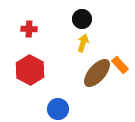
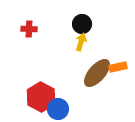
black circle: moved 5 px down
yellow arrow: moved 2 px left, 1 px up
orange rectangle: moved 2 px left, 2 px down; rotated 60 degrees counterclockwise
red hexagon: moved 11 px right, 27 px down
